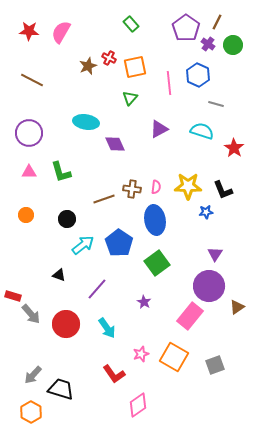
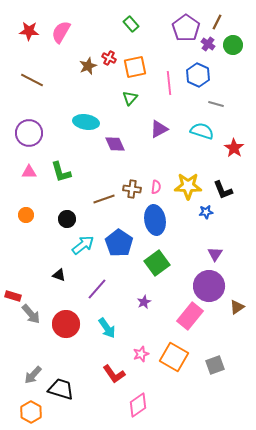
purple star at (144, 302): rotated 16 degrees clockwise
